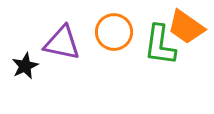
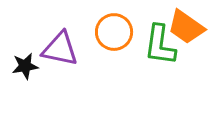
purple triangle: moved 2 px left, 6 px down
black star: rotated 16 degrees clockwise
